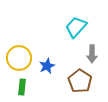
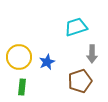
cyan trapezoid: rotated 30 degrees clockwise
yellow circle: moved 1 px up
blue star: moved 4 px up
brown pentagon: rotated 20 degrees clockwise
